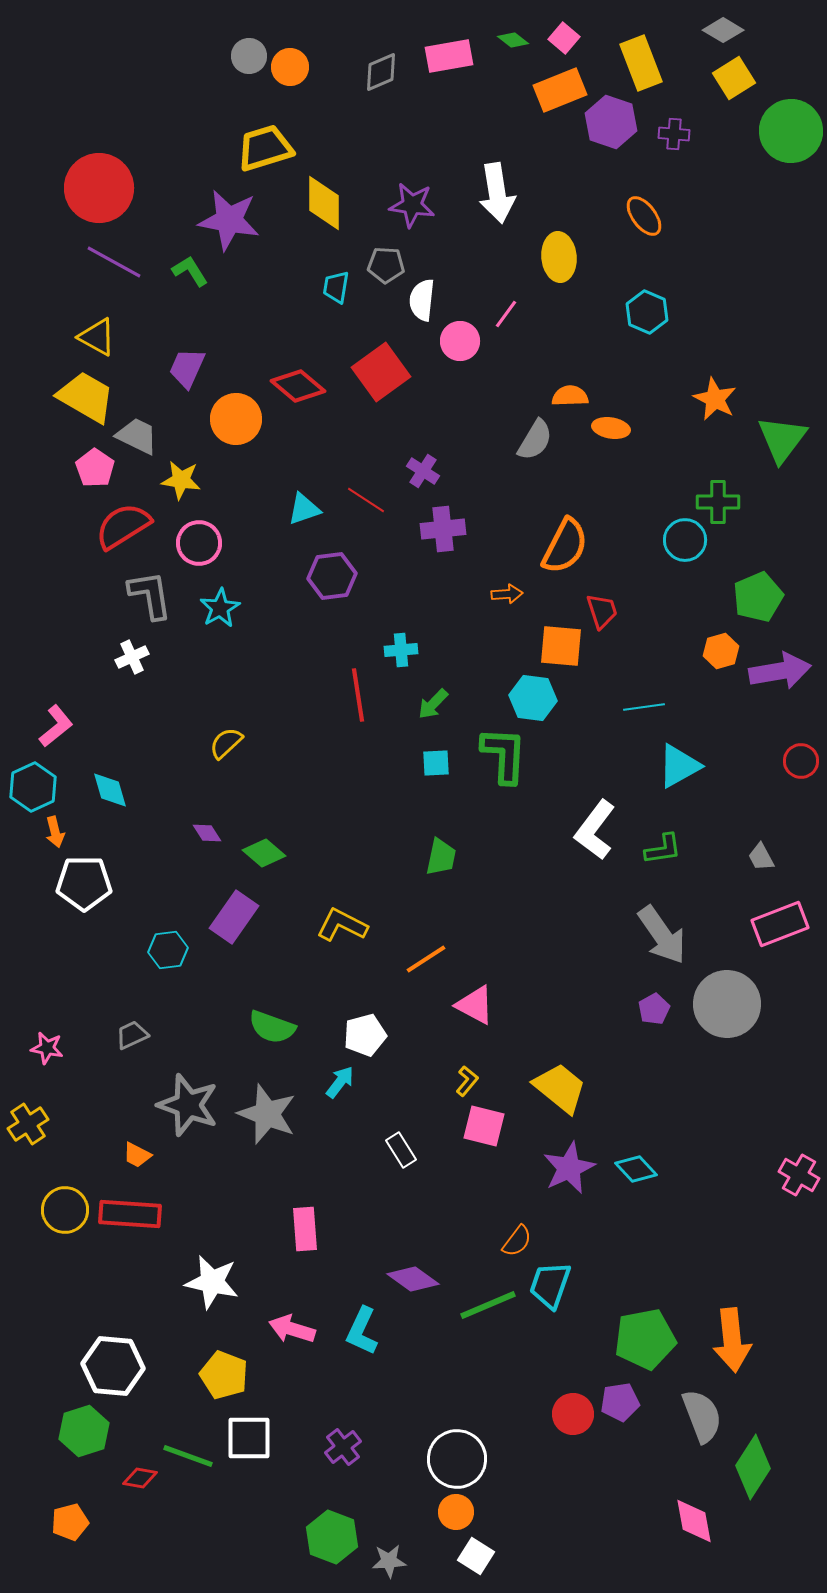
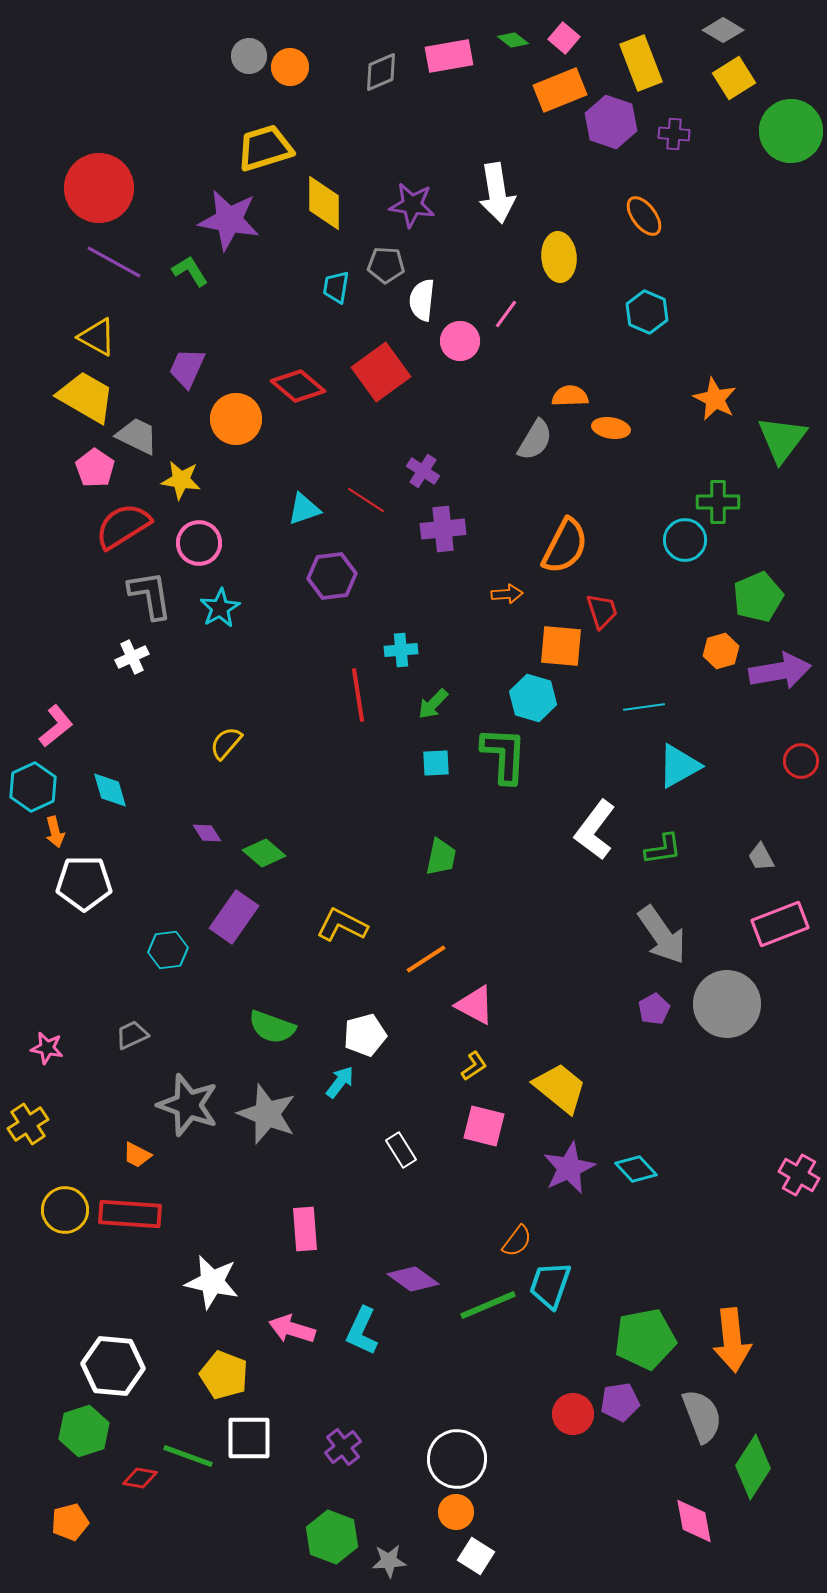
cyan hexagon at (533, 698): rotated 9 degrees clockwise
yellow semicircle at (226, 743): rotated 6 degrees counterclockwise
yellow L-shape at (467, 1081): moved 7 px right, 15 px up; rotated 16 degrees clockwise
